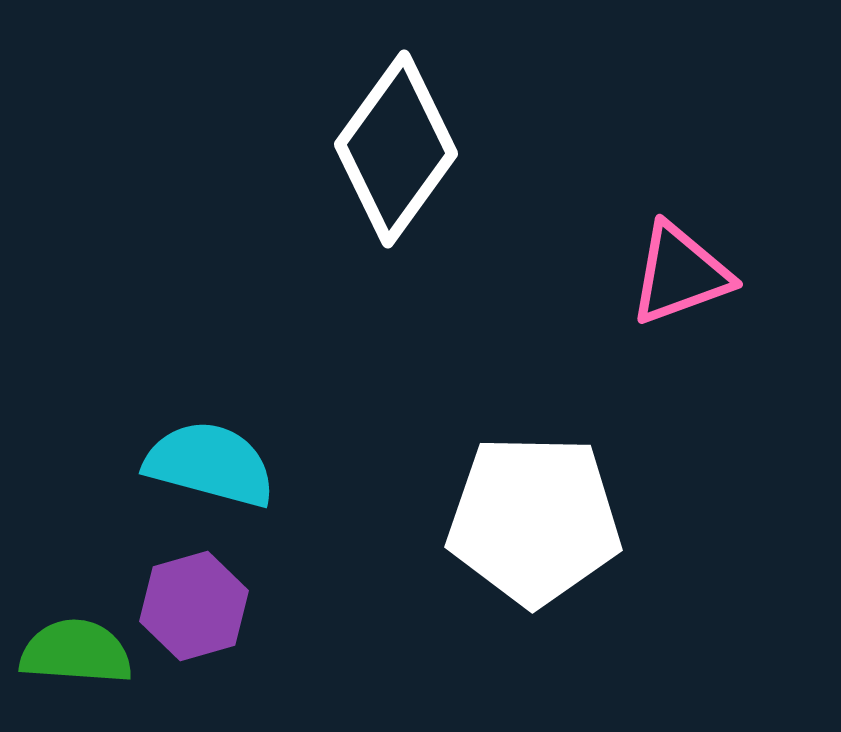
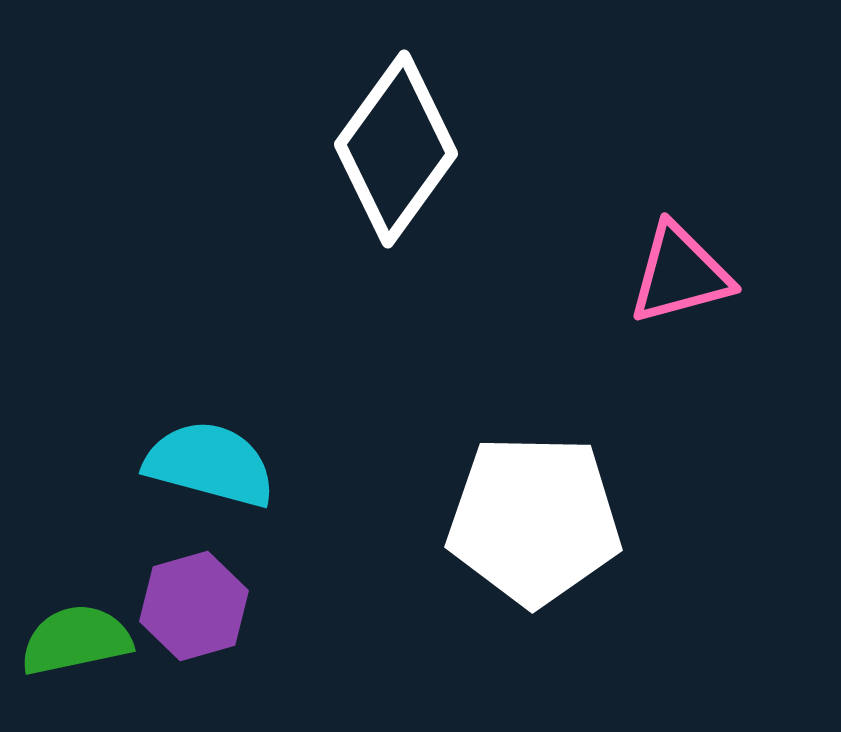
pink triangle: rotated 5 degrees clockwise
green semicircle: moved 12 px up; rotated 16 degrees counterclockwise
